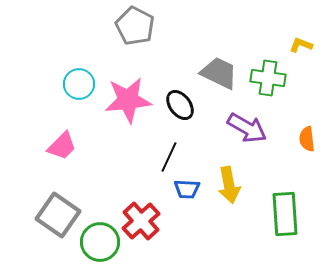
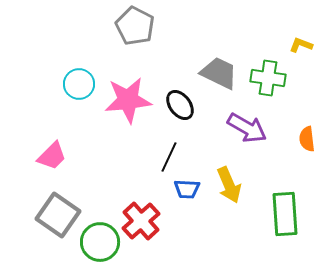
pink trapezoid: moved 10 px left, 10 px down
yellow arrow: rotated 12 degrees counterclockwise
